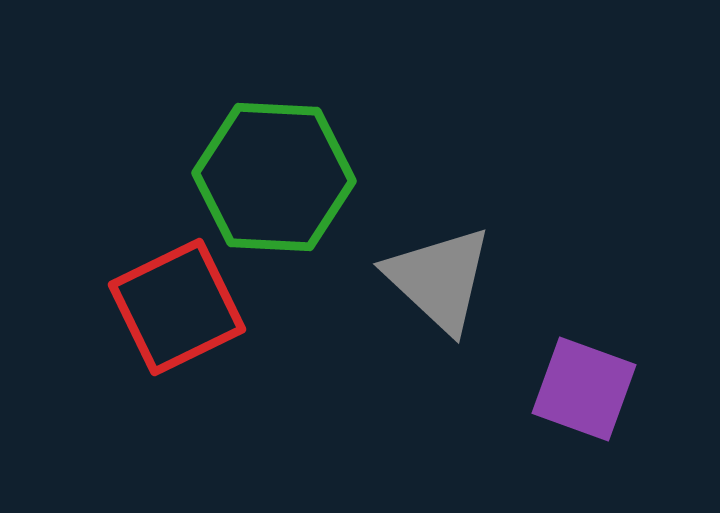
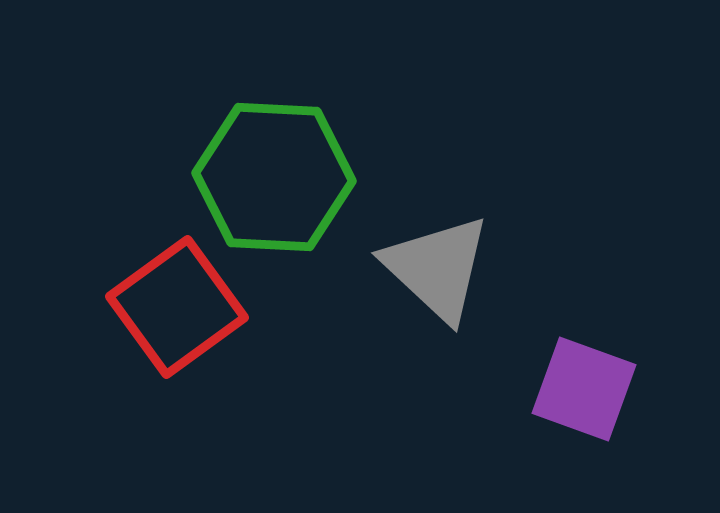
gray triangle: moved 2 px left, 11 px up
red square: rotated 10 degrees counterclockwise
